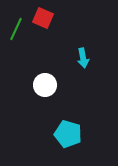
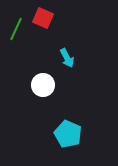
cyan arrow: moved 16 px left; rotated 18 degrees counterclockwise
white circle: moved 2 px left
cyan pentagon: rotated 8 degrees clockwise
